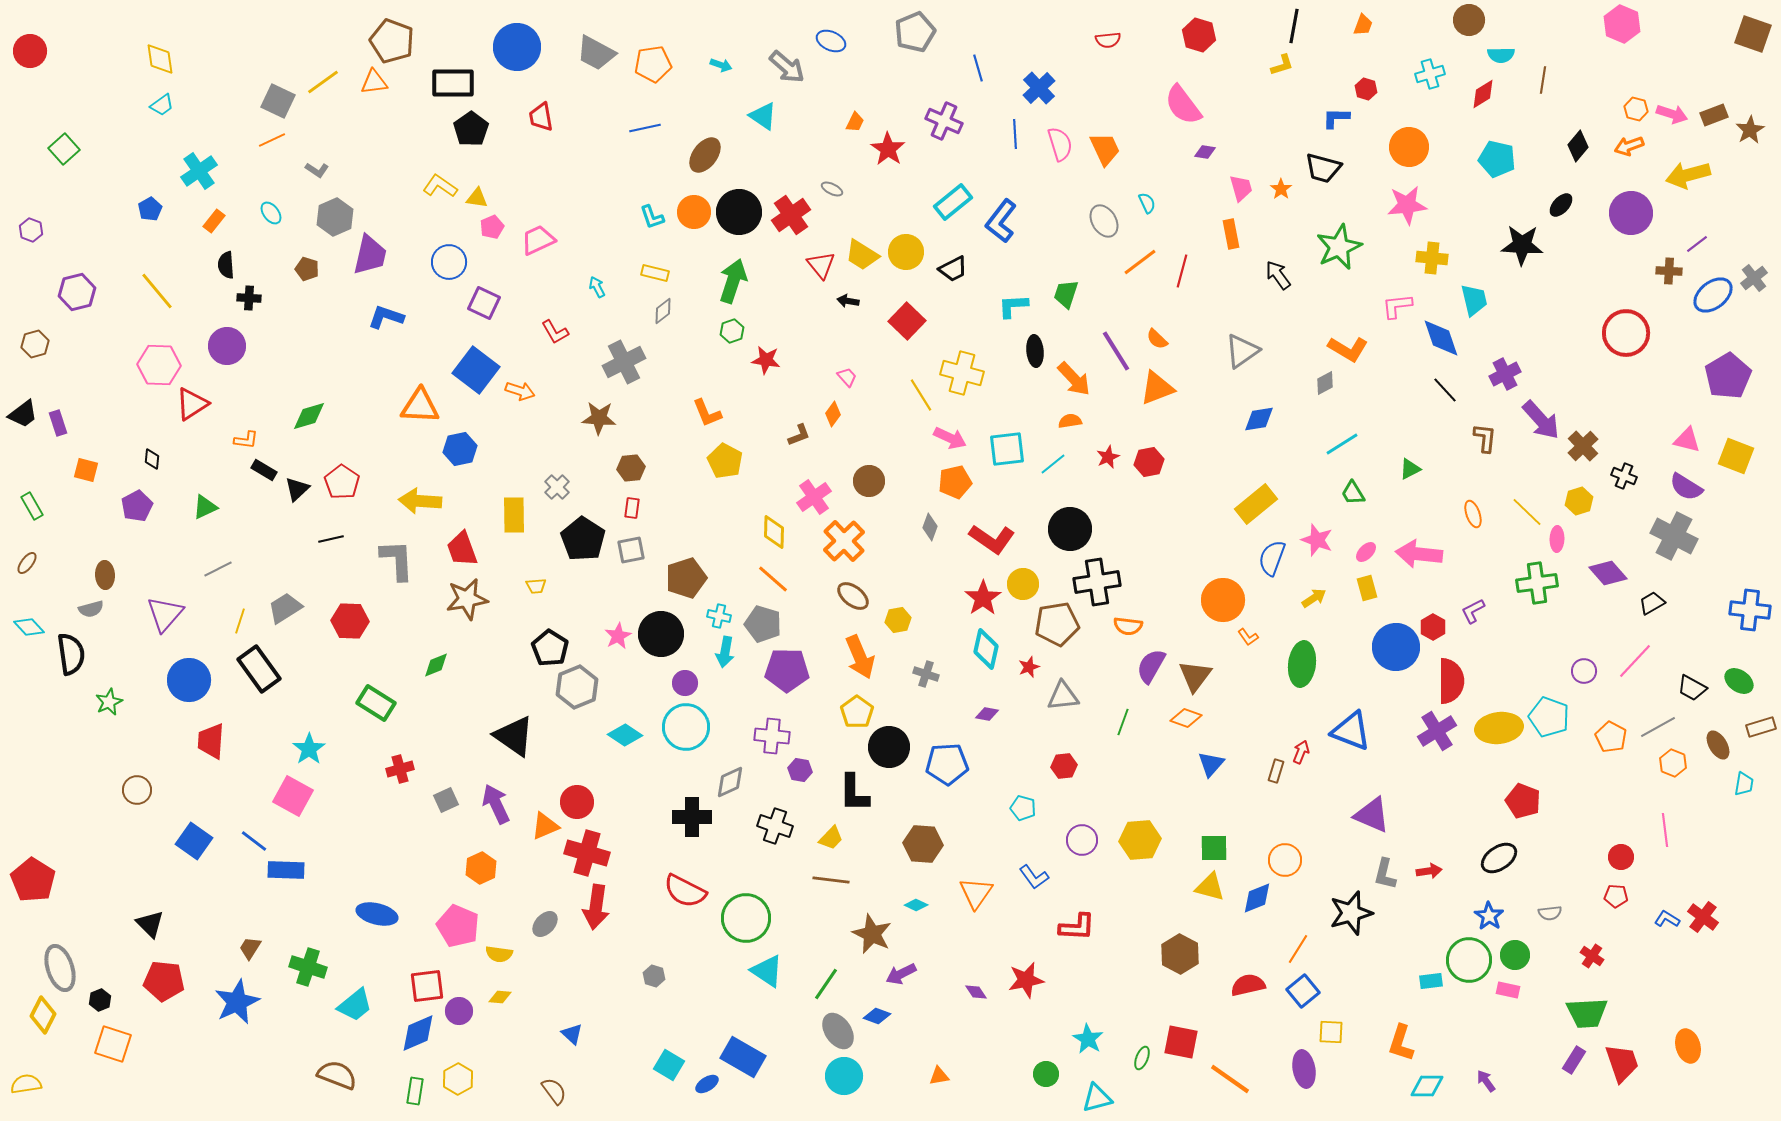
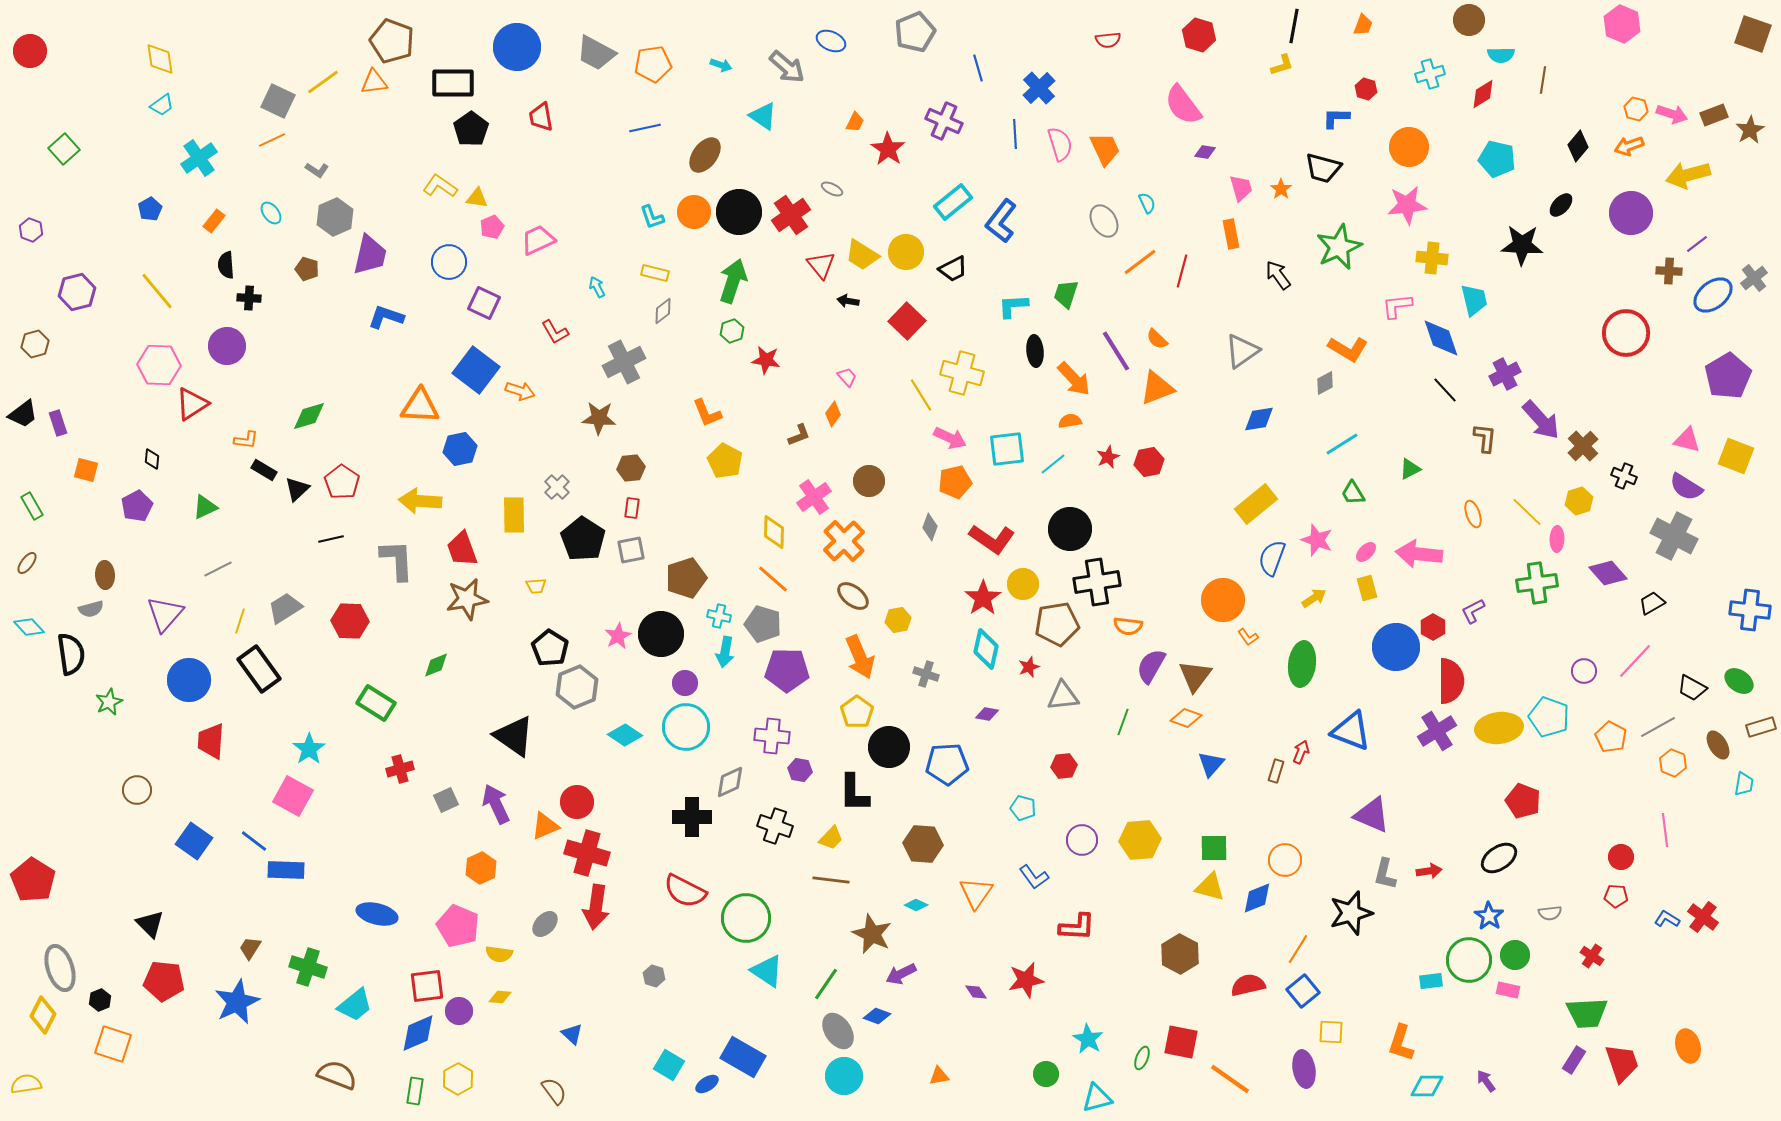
cyan cross at (199, 171): moved 13 px up
